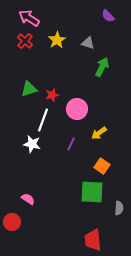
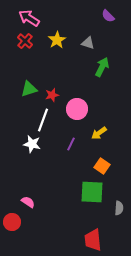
pink semicircle: moved 3 px down
